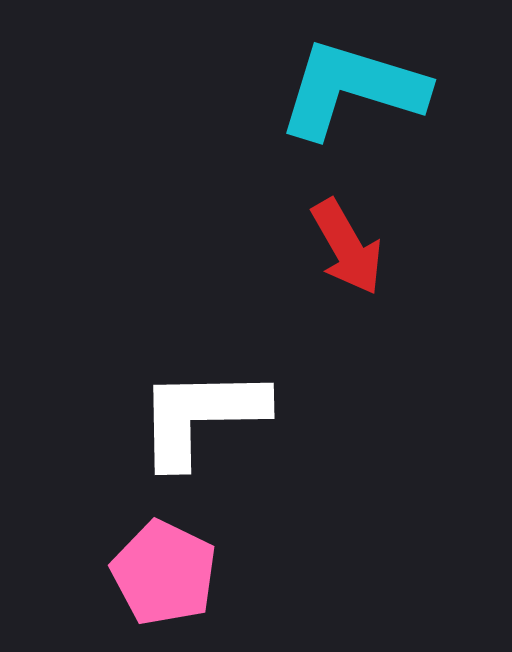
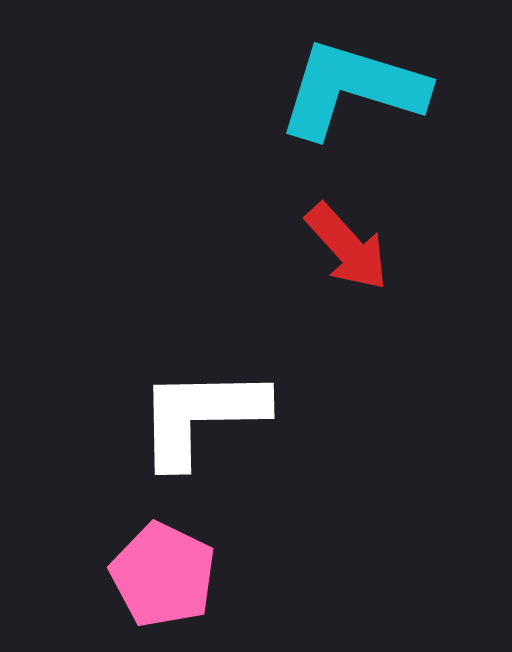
red arrow: rotated 12 degrees counterclockwise
pink pentagon: moved 1 px left, 2 px down
